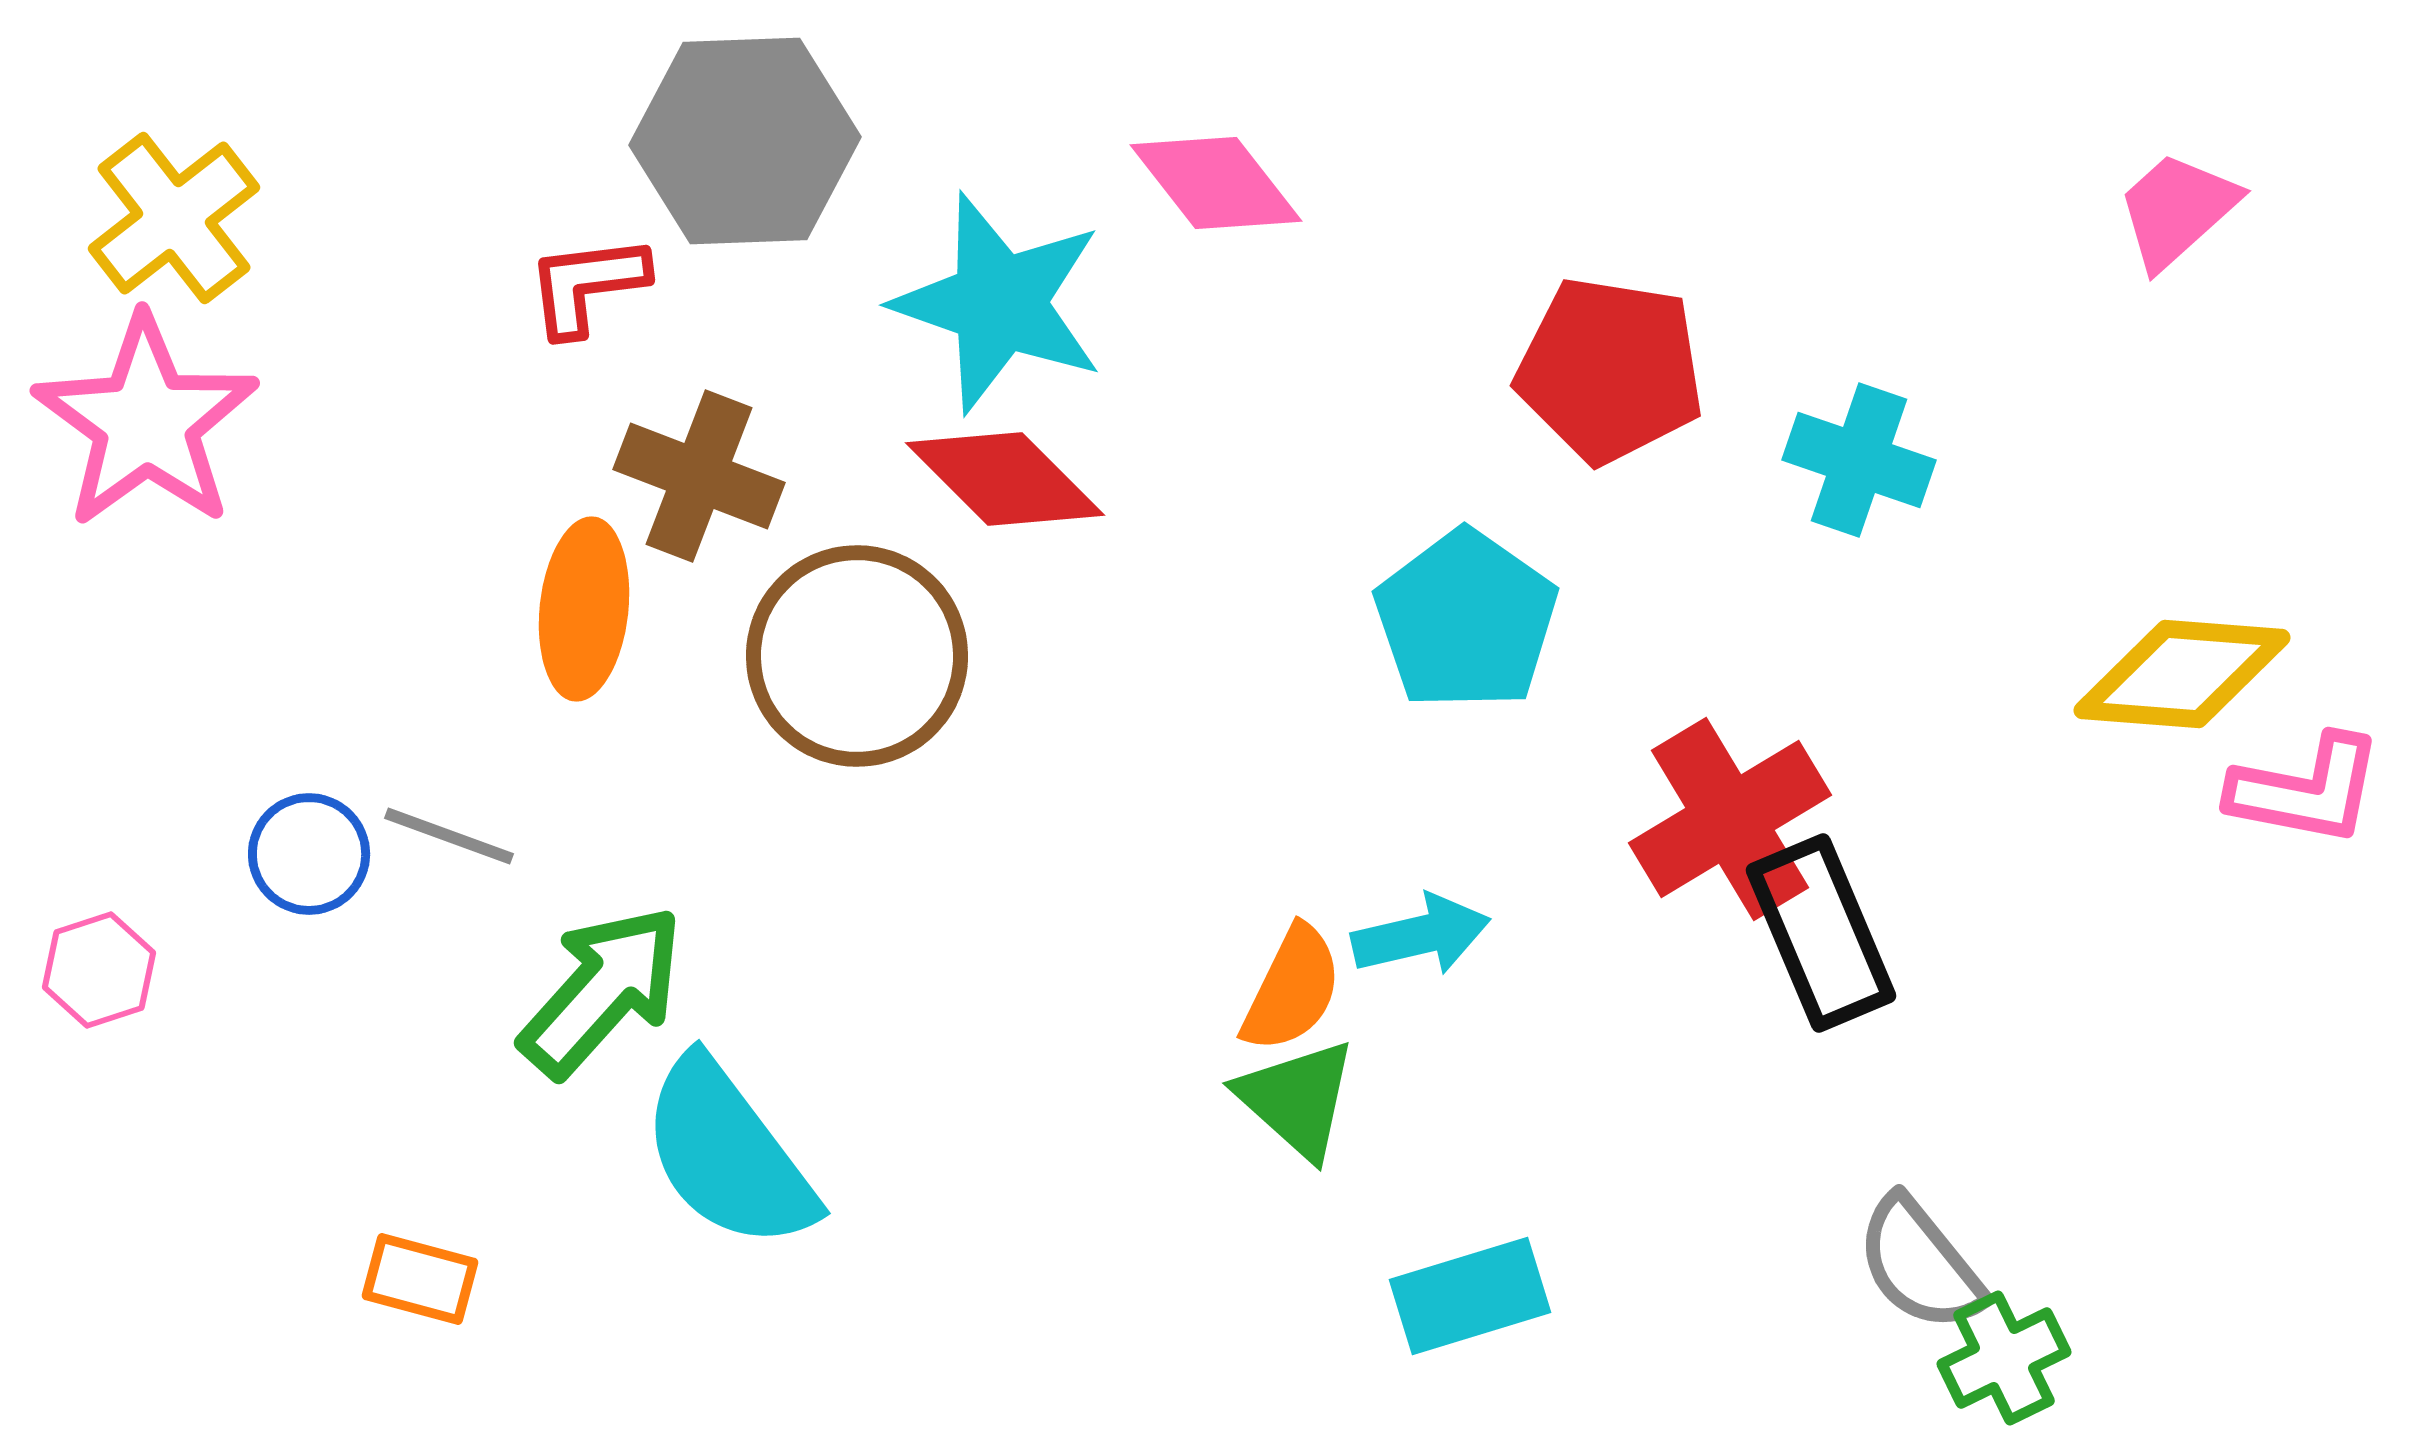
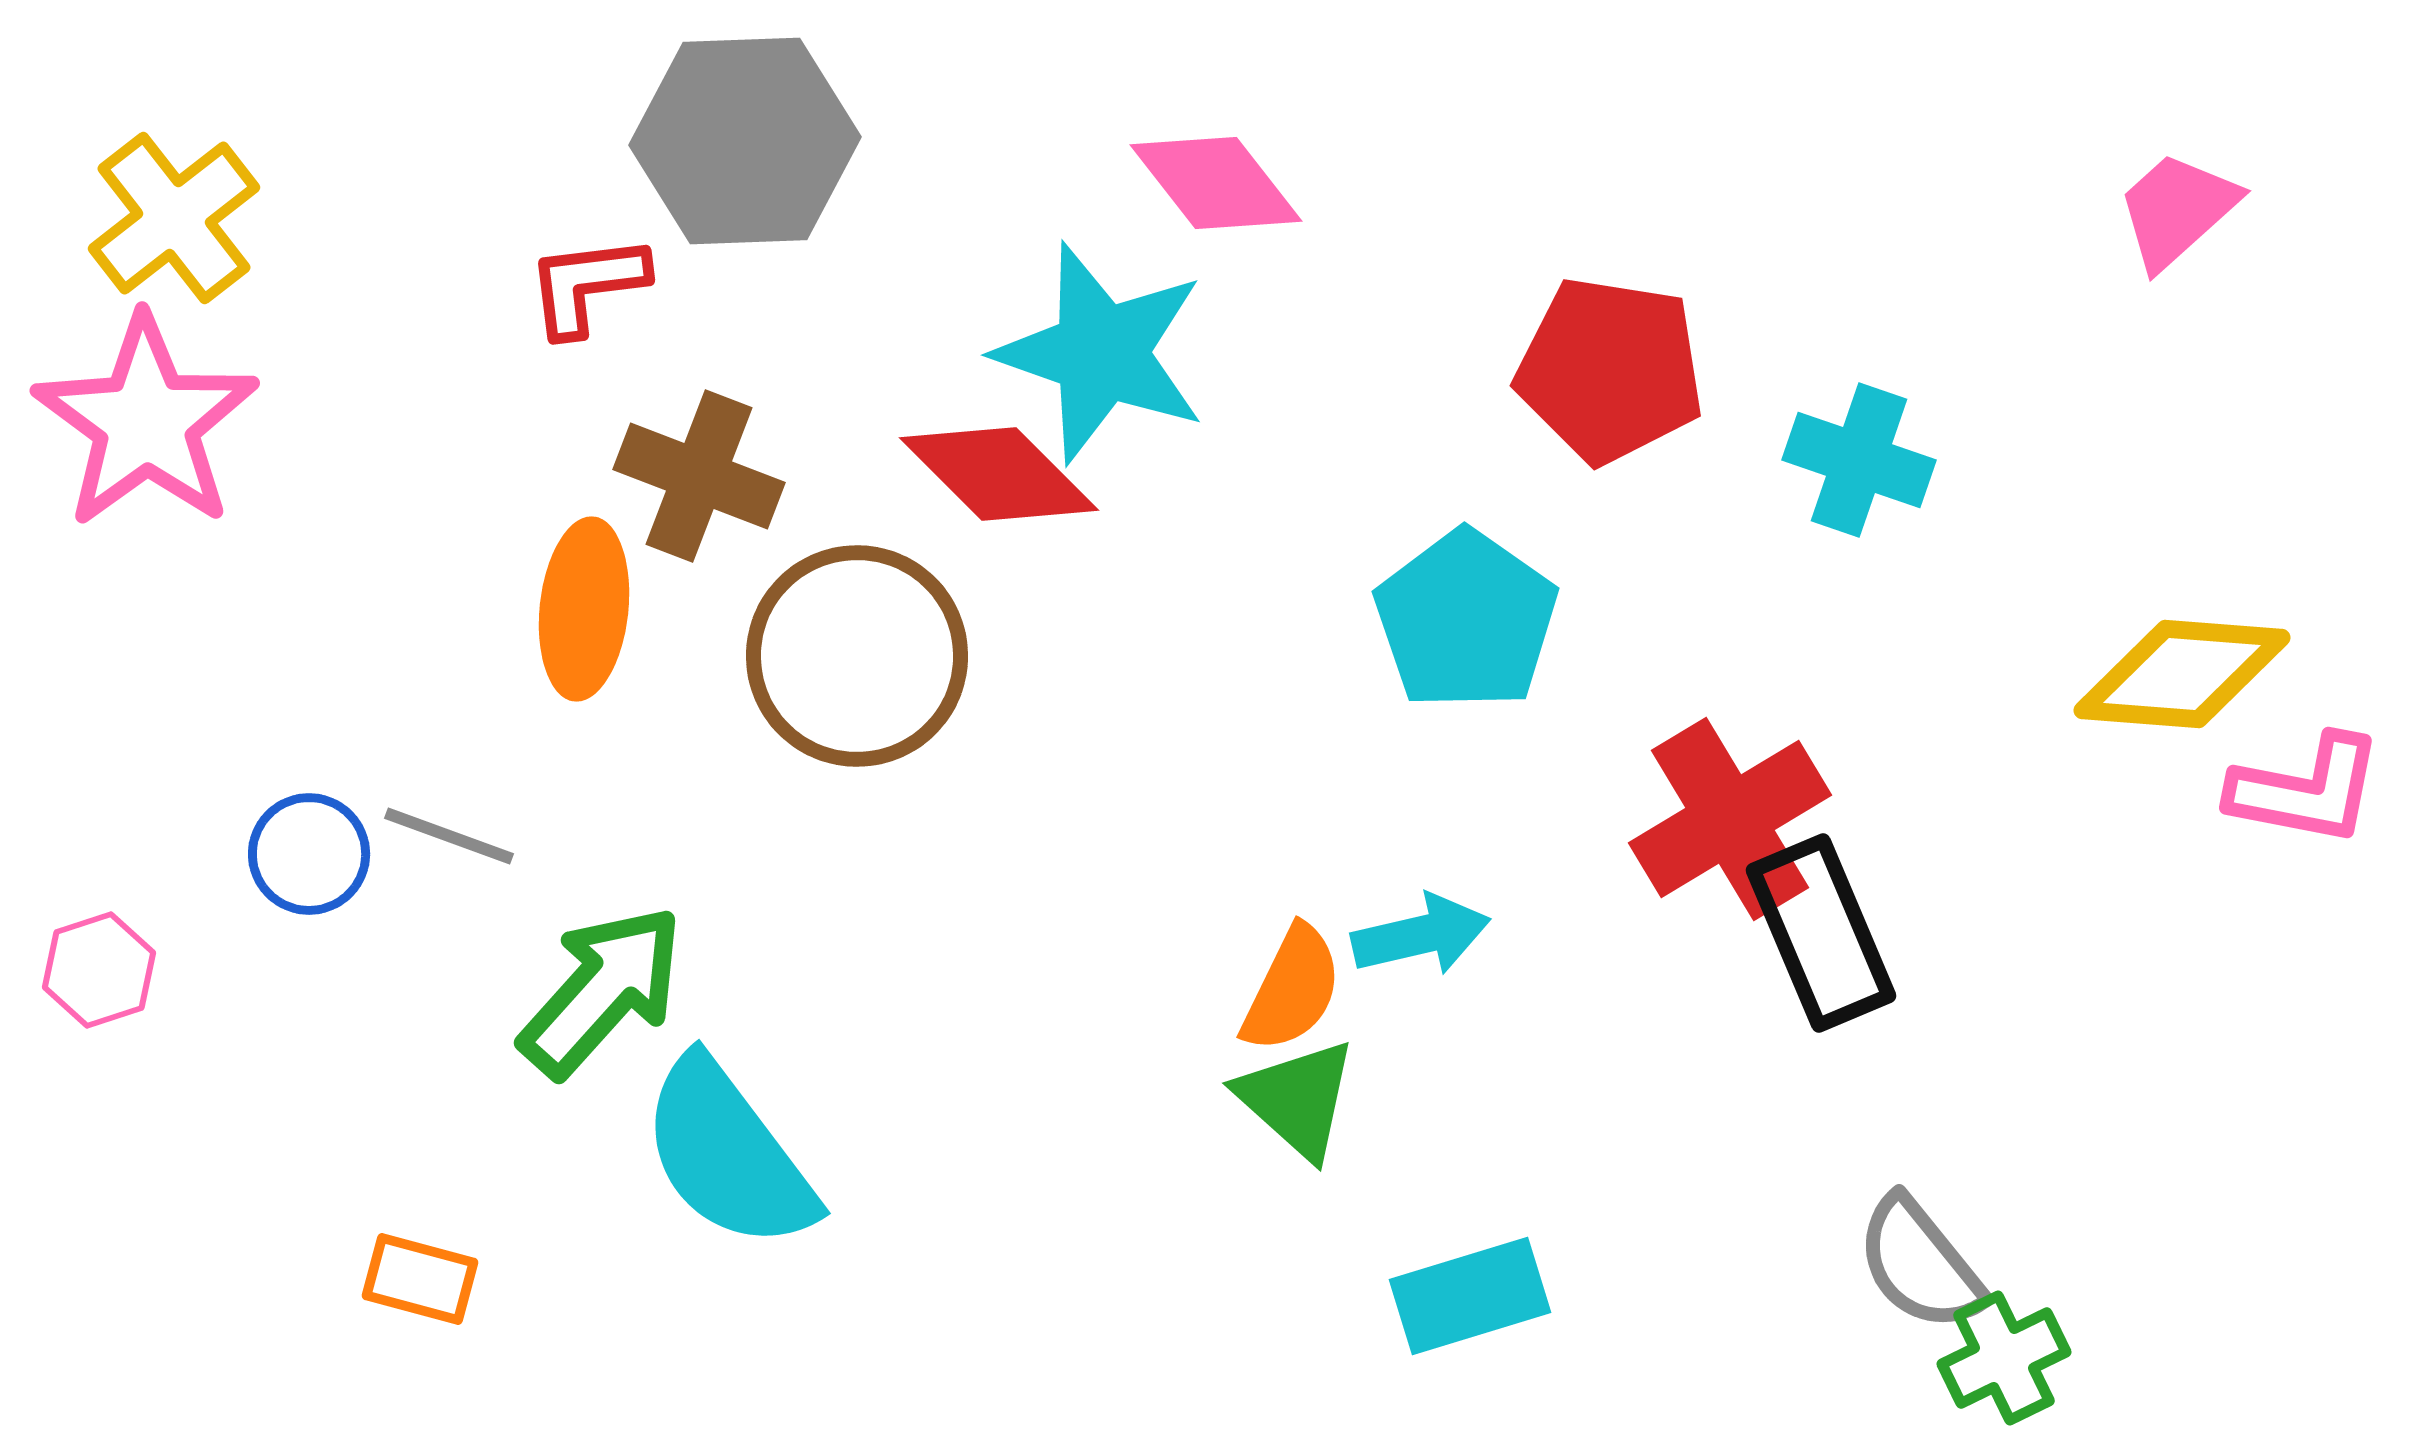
cyan star: moved 102 px right, 50 px down
red diamond: moved 6 px left, 5 px up
